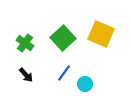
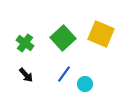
blue line: moved 1 px down
